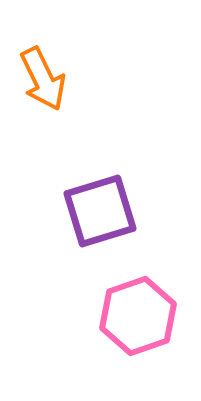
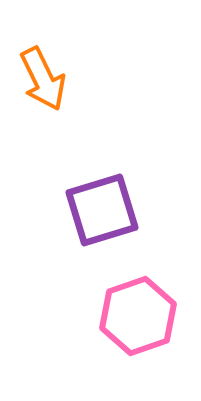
purple square: moved 2 px right, 1 px up
